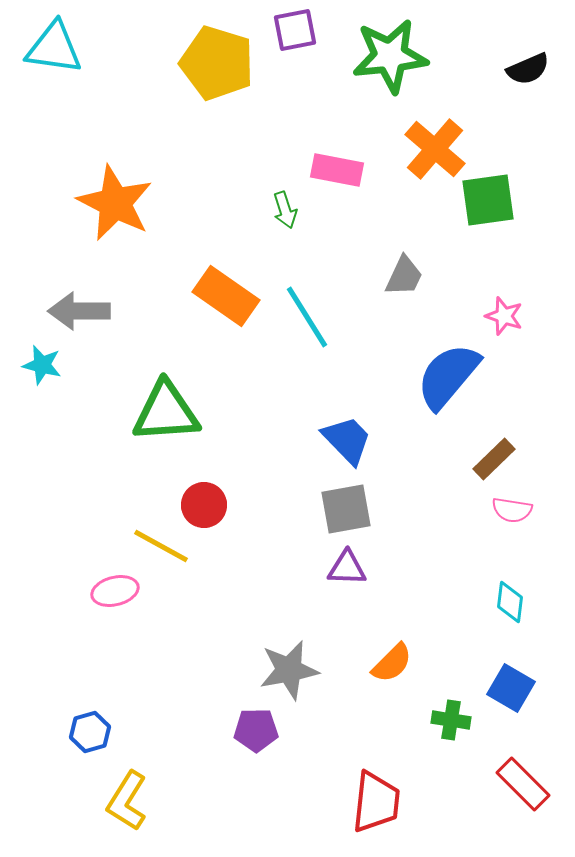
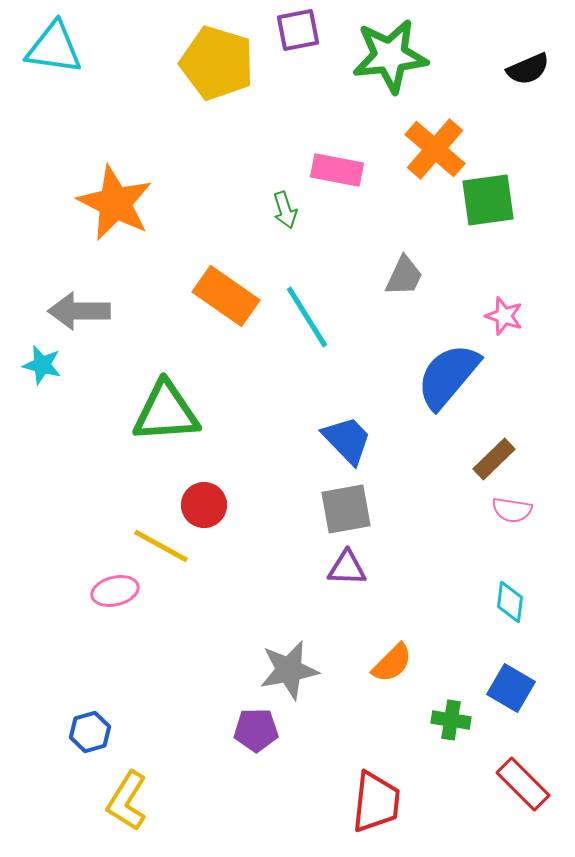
purple square: moved 3 px right
